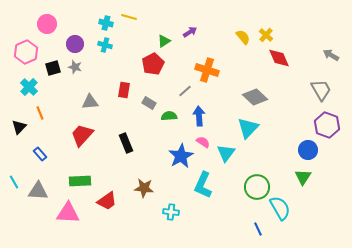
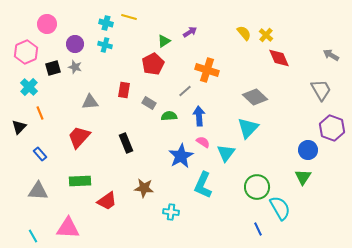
yellow semicircle at (243, 37): moved 1 px right, 4 px up
purple hexagon at (327, 125): moved 5 px right, 3 px down
red trapezoid at (82, 135): moved 3 px left, 2 px down
cyan line at (14, 182): moved 19 px right, 54 px down
pink triangle at (68, 213): moved 15 px down
